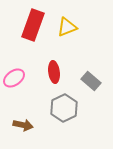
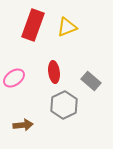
gray hexagon: moved 3 px up
brown arrow: rotated 18 degrees counterclockwise
